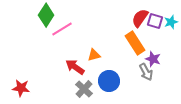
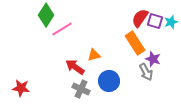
gray cross: moved 3 px left; rotated 18 degrees counterclockwise
